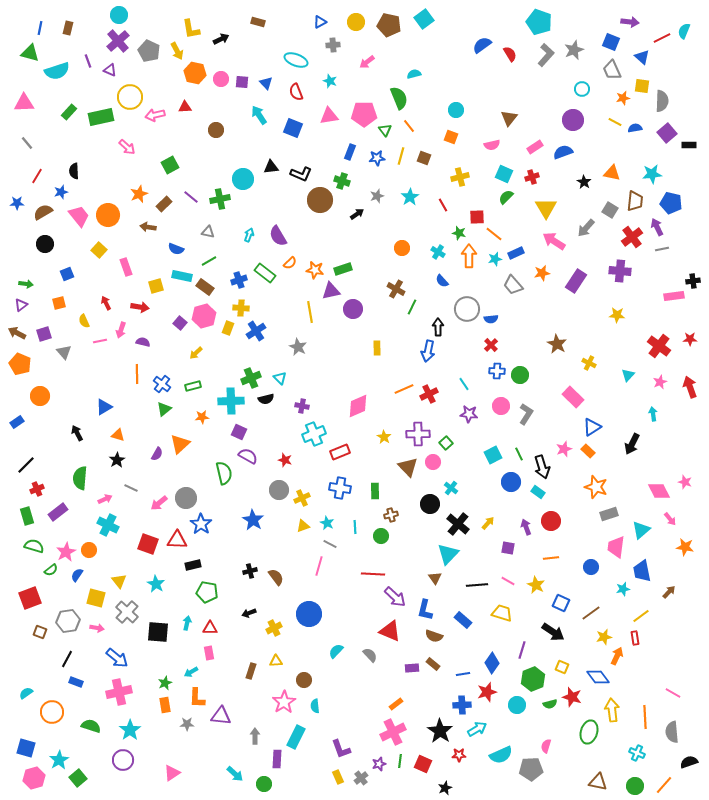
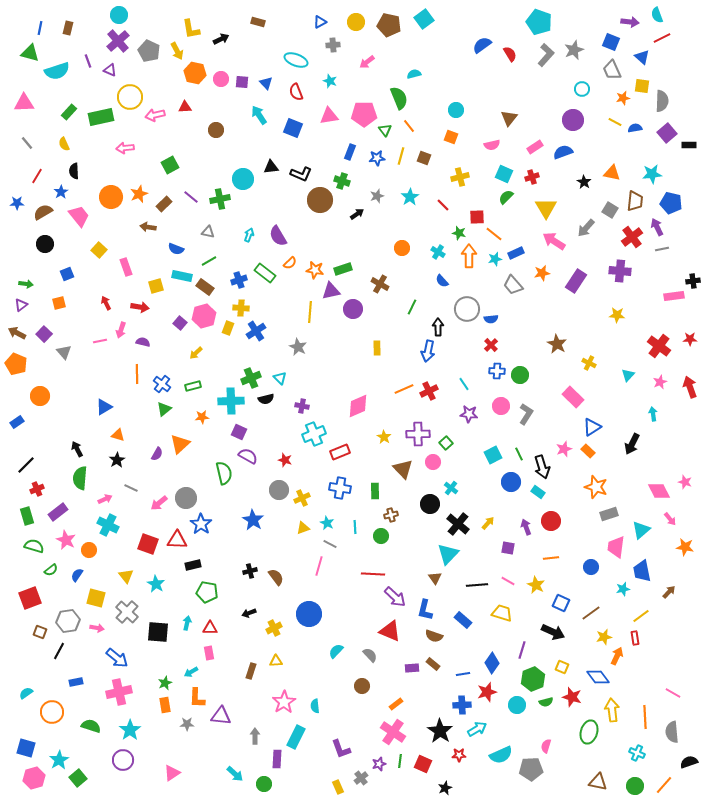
cyan semicircle at (684, 31): moved 27 px left, 16 px up; rotated 42 degrees counterclockwise
pink arrow at (127, 147): moved 2 px left, 1 px down; rotated 132 degrees clockwise
blue star at (61, 192): rotated 16 degrees counterclockwise
red line at (443, 205): rotated 16 degrees counterclockwise
orange circle at (108, 215): moved 3 px right, 18 px up
brown cross at (396, 289): moved 16 px left, 5 px up
yellow line at (310, 312): rotated 15 degrees clockwise
yellow semicircle at (84, 321): moved 20 px left, 177 px up
purple square at (44, 334): rotated 28 degrees counterclockwise
orange pentagon at (20, 364): moved 4 px left
red cross at (429, 394): moved 3 px up
black arrow at (77, 433): moved 16 px down
brown triangle at (408, 467): moved 5 px left, 2 px down
yellow triangle at (303, 526): moved 2 px down
pink star at (66, 552): moved 12 px up; rotated 18 degrees counterclockwise
yellow triangle at (119, 581): moved 7 px right, 5 px up
black arrow at (553, 632): rotated 10 degrees counterclockwise
black line at (67, 659): moved 8 px left, 8 px up
brown circle at (304, 680): moved 58 px right, 6 px down
blue rectangle at (76, 682): rotated 32 degrees counterclockwise
green semicircle at (550, 704): moved 4 px left, 2 px up
pink cross at (393, 732): rotated 30 degrees counterclockwise
yellow rectangle at (338, 777): moved 10 px down
